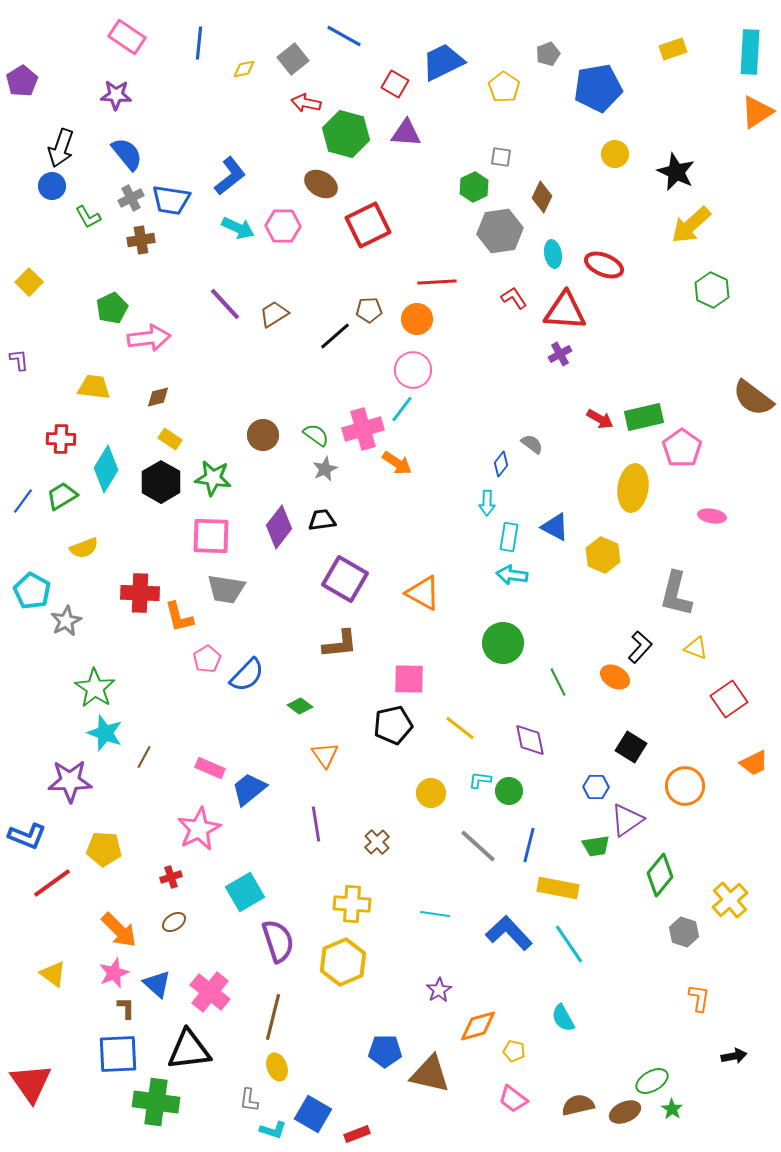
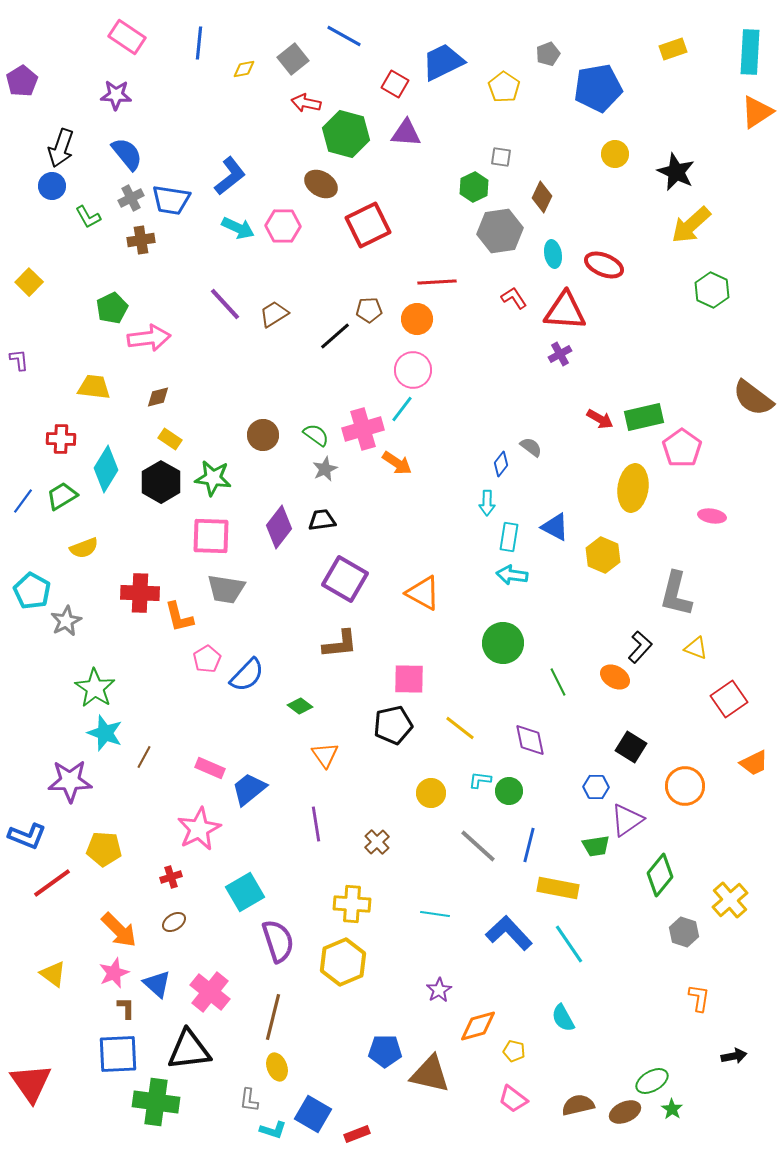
gray semicircle at (532, 444): moved 1 px left, 3 px down
